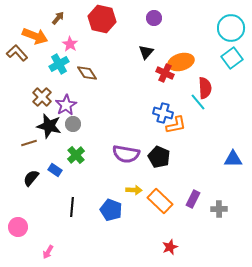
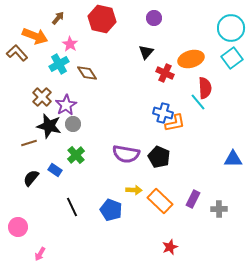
orange ellipse: moved 10 px right, 3 px up
orange L-shape: moved 1 px left, 2 px up
black line: rotated 30 degrees counterclockwise
pink arrow: moved 8 px left, 2 px down
